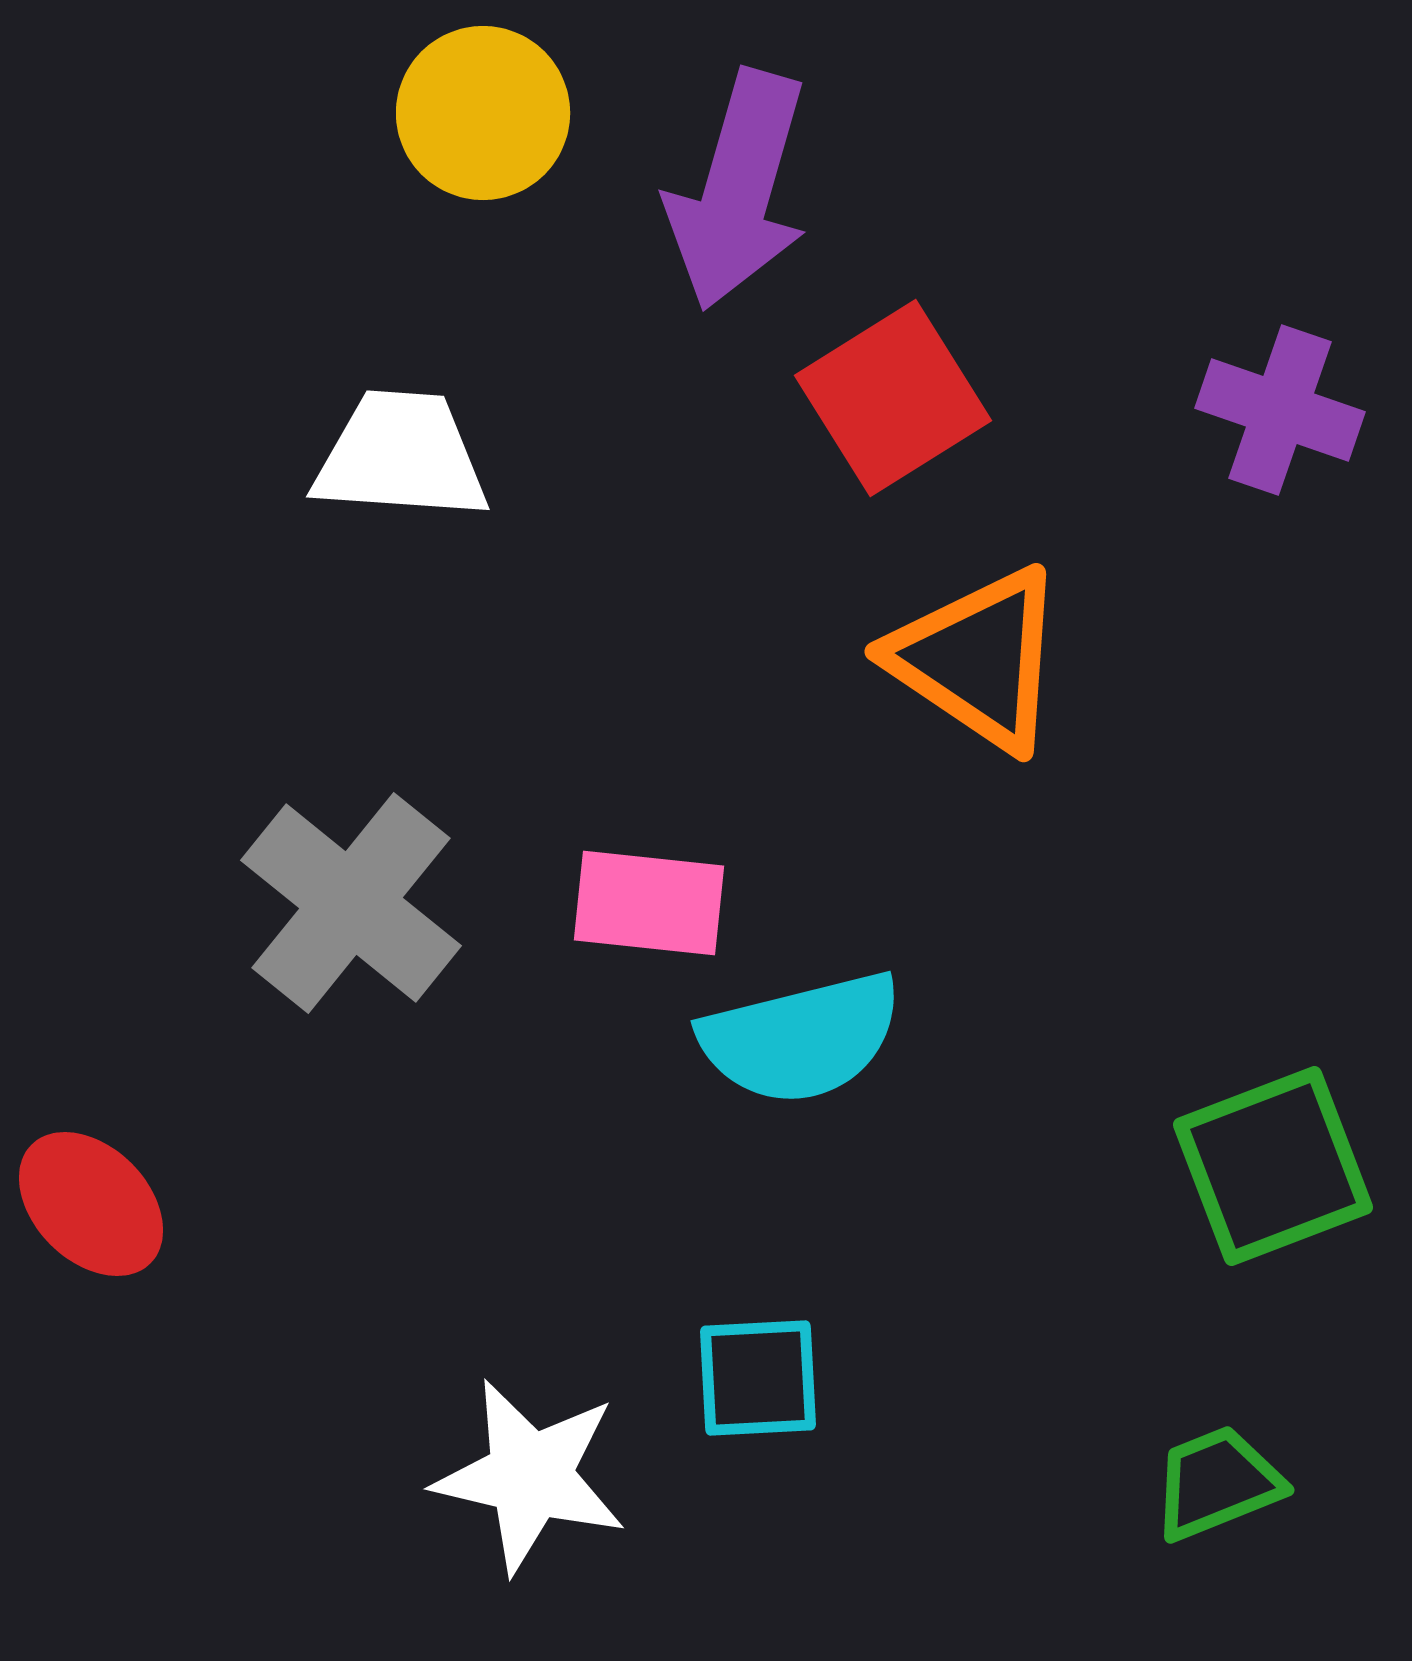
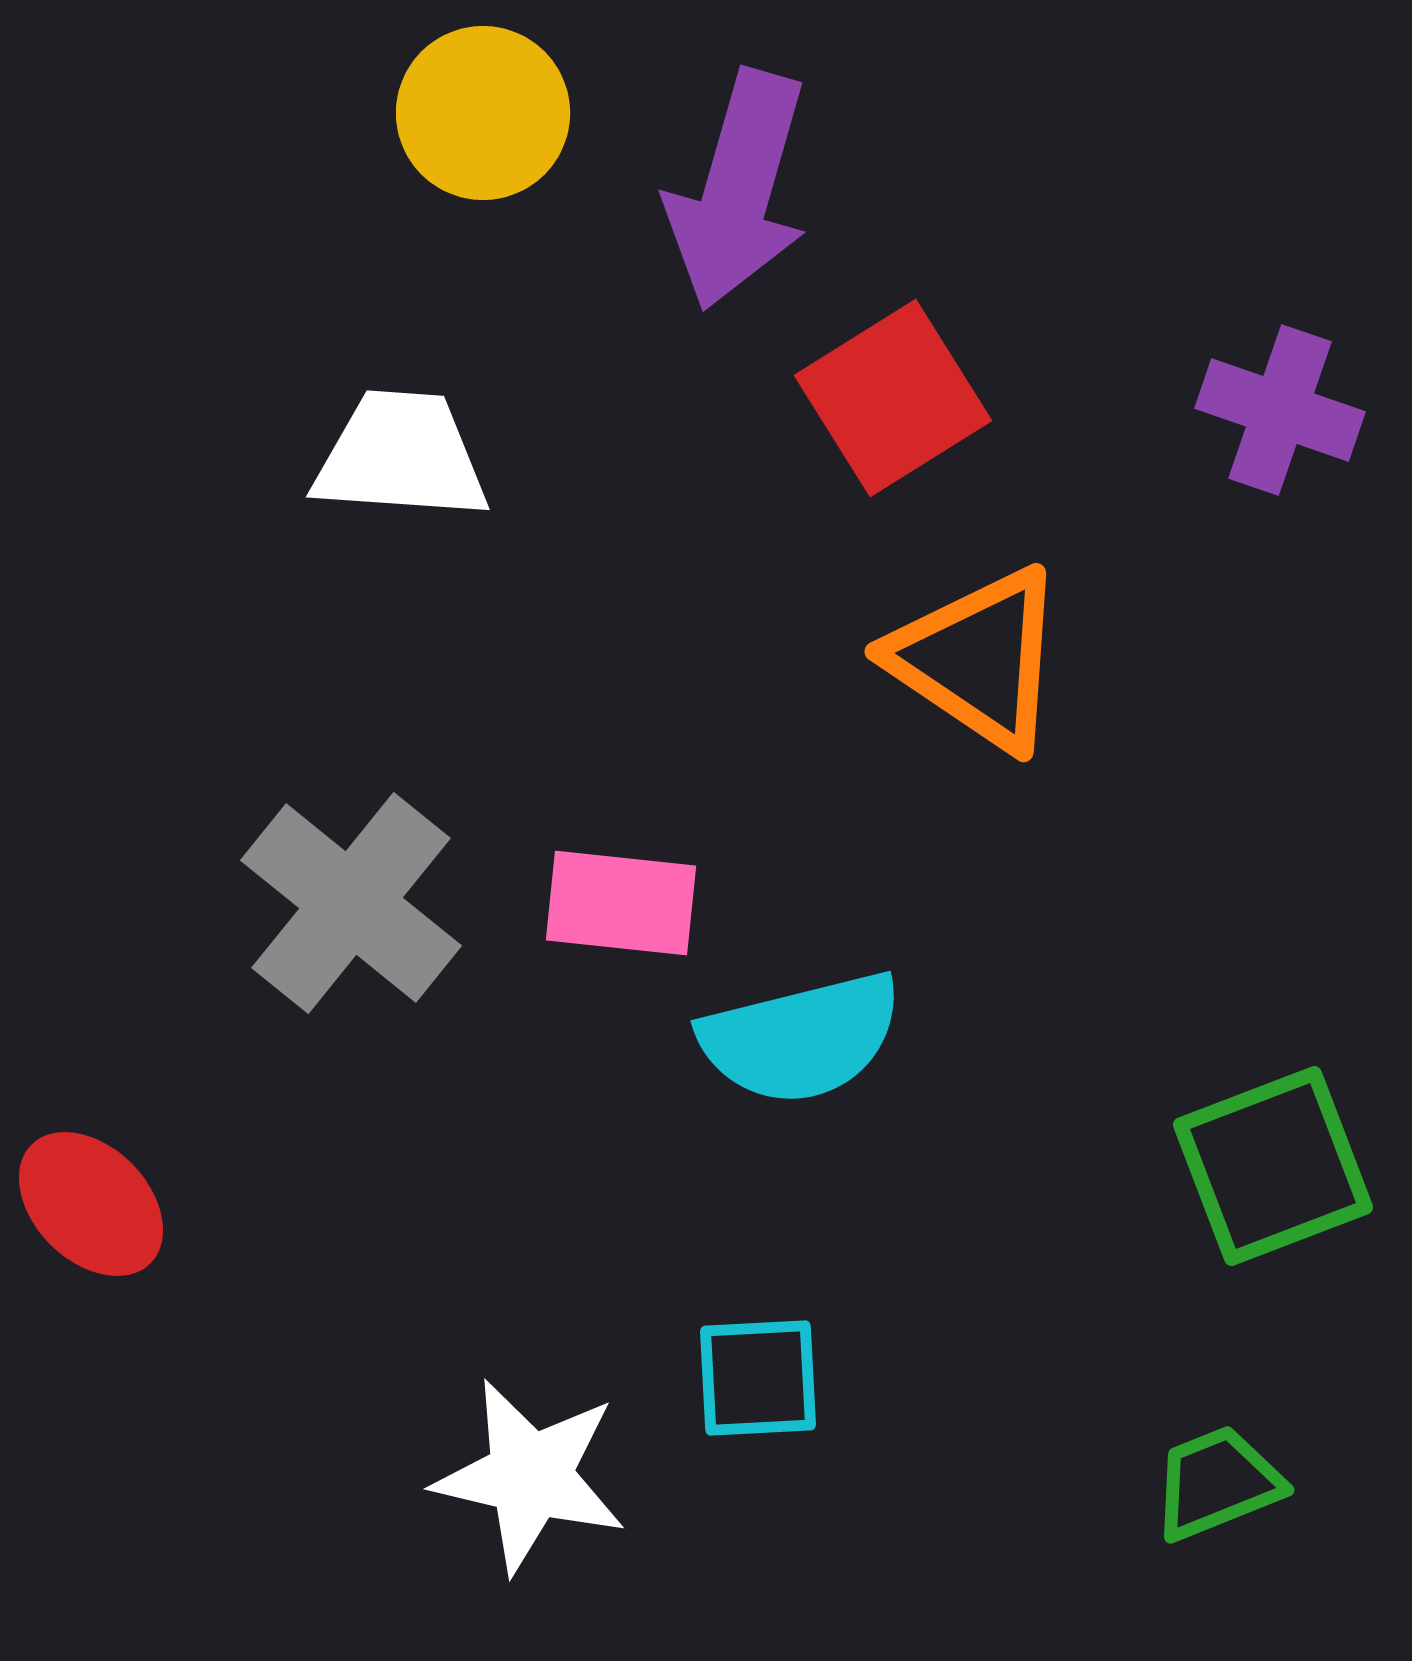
pink rectangle: moved 28 px left
